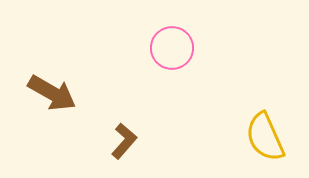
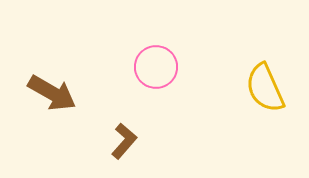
pink circle: moved 16 px left, 19 px down
yellow semicircle: moved 49 px up
